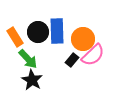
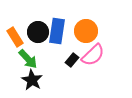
blue rectangle: rotated 10 degrees clockwise
orange circle: moved 3 px right, 8 px up
